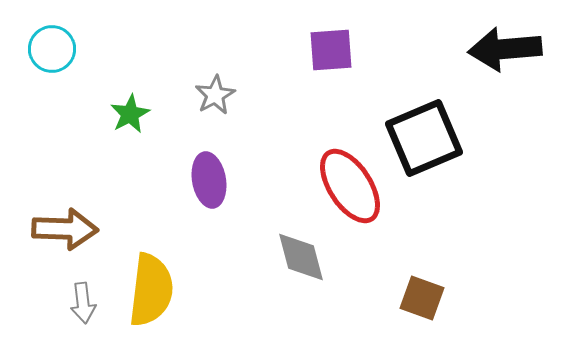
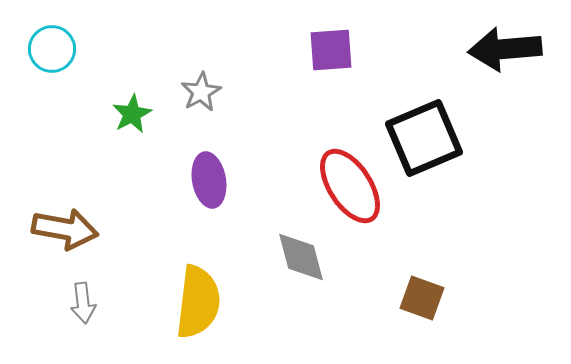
gray star: moved 14 px left, 3 px up
green star: moved 2 px right
brown arrow: rotated 8 degrees clockwise
yellow semicircle: moved 47 px right, 12 px down
